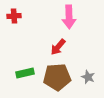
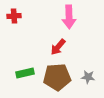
gray star: rotated 16 degrees counterclockwise
